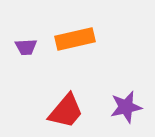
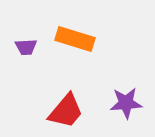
orange rectangle: rotated 30 degrees clockwise
purple star: moved 4 px up; rotated 8 degrees clockwise
